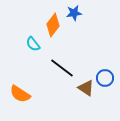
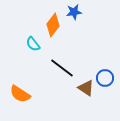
blue star: moved 1 px up
